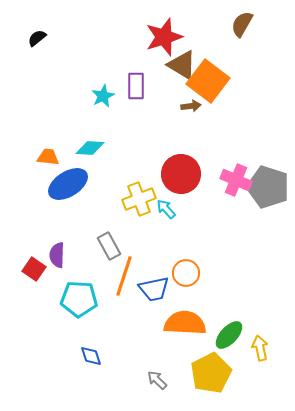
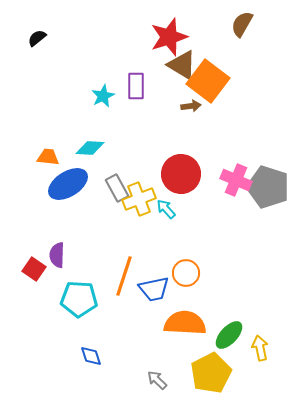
red star: moved 5 px right
gray rectangle: moved 8 px right, 58 px up
